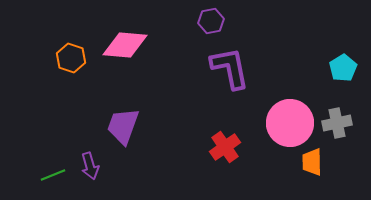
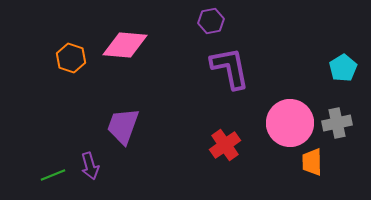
red cross: moved 2 px up
